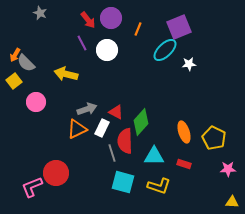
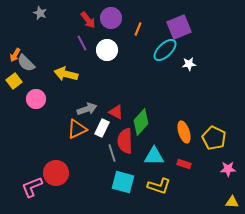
pink circle: moved 3 px up
